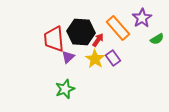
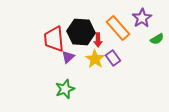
red arrow: rotated 144 degrees clockwise
